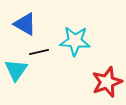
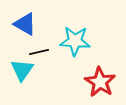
cyan triangle: moved 6 px right
red star: moved 7 px left; rotated 20 degrees counterclockwise
